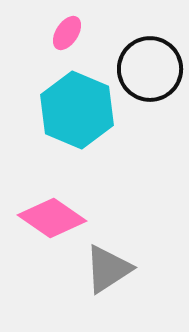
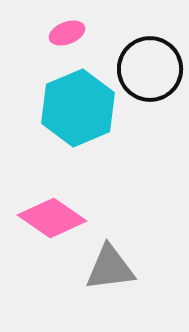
pink ellipse: rotated 36 degrees clockwise
cyan hexagon: moved 1 px right, 2 px up; rotated 14 degrees clockwise
gray triangle: moved 2 px right, 1 px up; rotated 26 degrees clockwise
